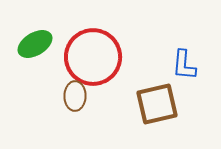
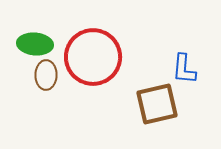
green ellipse: rotated 36 degrees clockwise
blue L-shape: moved 4 px down
brown ellipse: moved 29 px left, 21 px up
